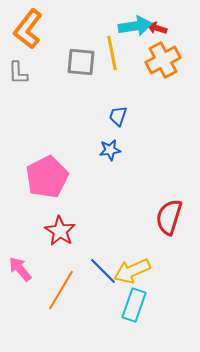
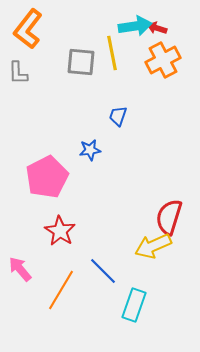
blue star: moved 20 px left
yellow arrow: moved 21 px right, 25 px up
